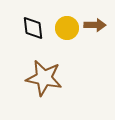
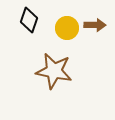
black diamond: moved 4 px left, 8 px up; rotated 25 degrees clockwise
brown star: moved 10 px right, 7 px up
